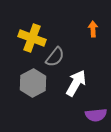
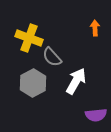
orange arrow: moved 2 px right, 1 px up
yellow cross: moved 3 px left
gray semicircle: moved 3 px left; rotated 100 degrees clockwise
white arrow: moved 2 px up
